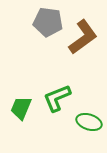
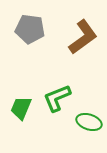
gray pentagon: moved 18 px left, 7 px down
